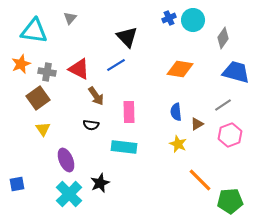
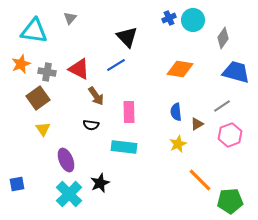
gray line: moved 1 px left, 1 px down
yellow star: rotated 24 degrees clockwise
